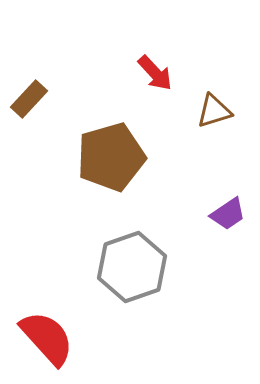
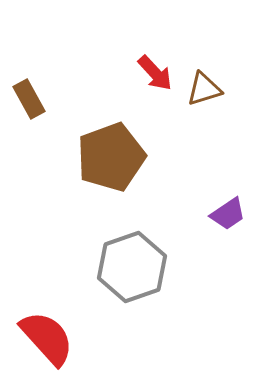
brown rectangle: rotated 72 degrees counterclockwise
brown triangle: moved 10 px left, 22 px up
brown pentagon: rotated 4 degrees counterclockwise
